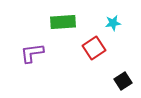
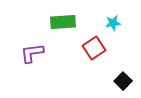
black square: rotated 12 degrees counterclockwise
